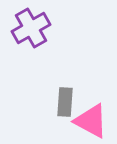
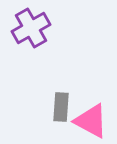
gray rectangle: moved 4 px left, 5 px down
